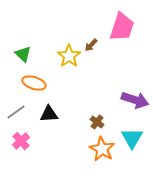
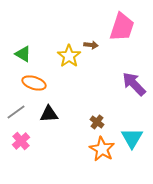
brown arrow: rotated 128 degrees counterclockwise
green triangle: rotated 12 degrees counterclockwise
purple arrow: moved 1 px left, 16 px up; rotated 152 degrees counterclockwise
